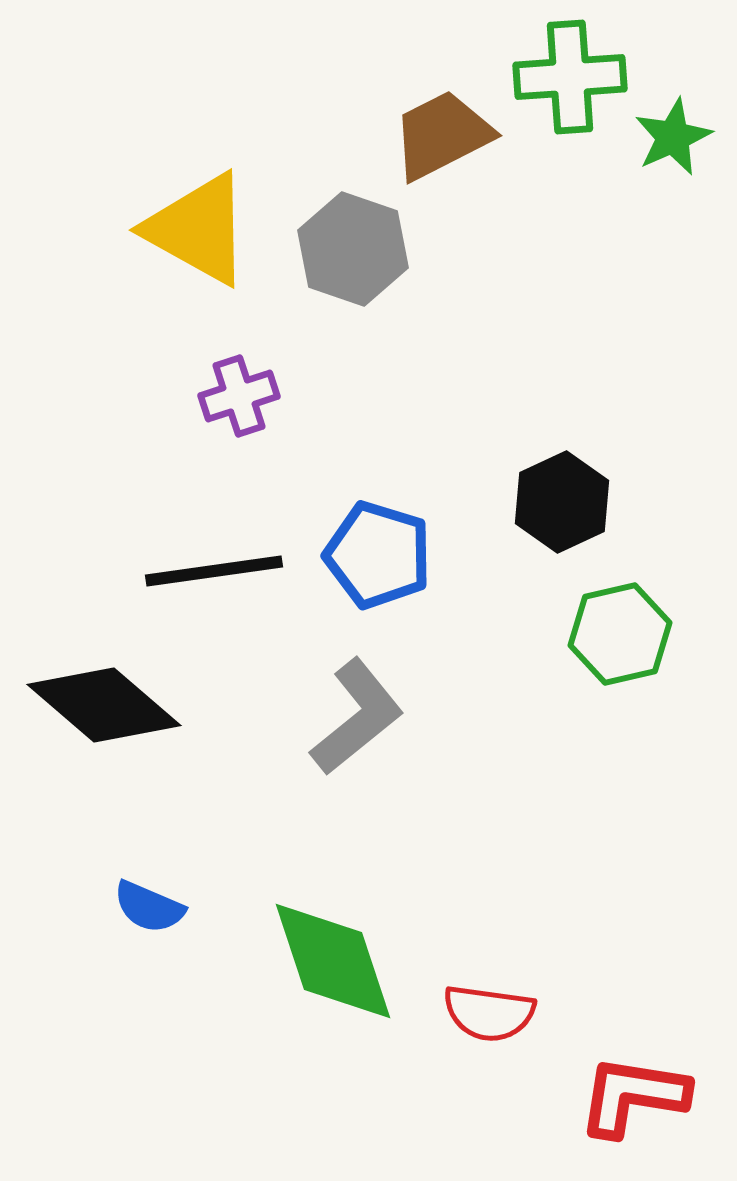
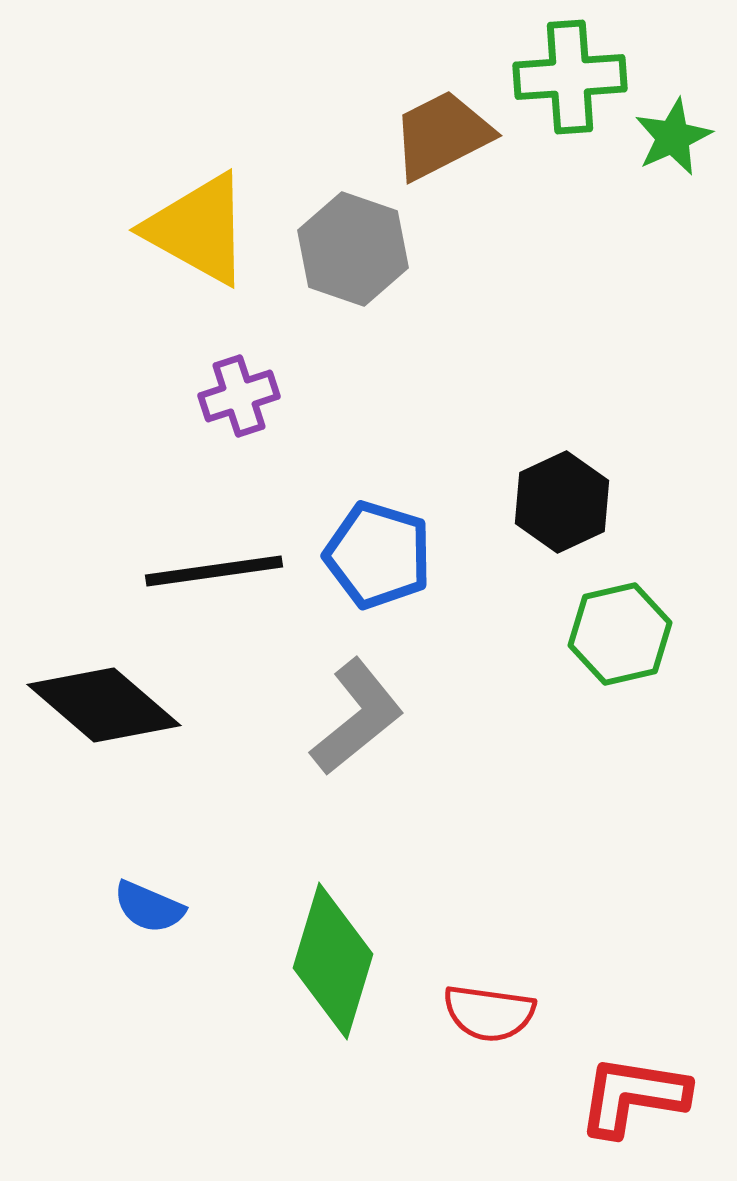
green diamond: rotated 35 degrees clockwise
